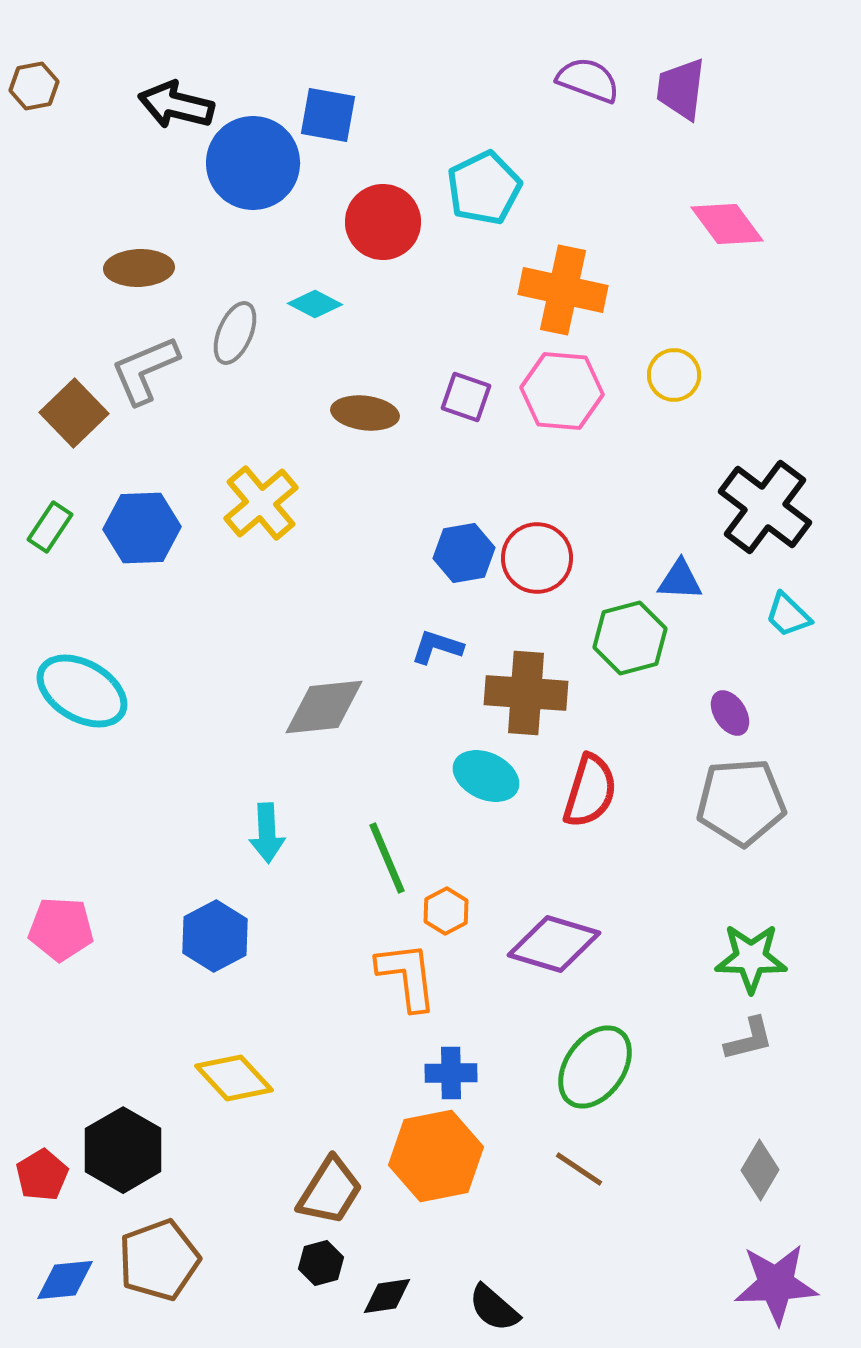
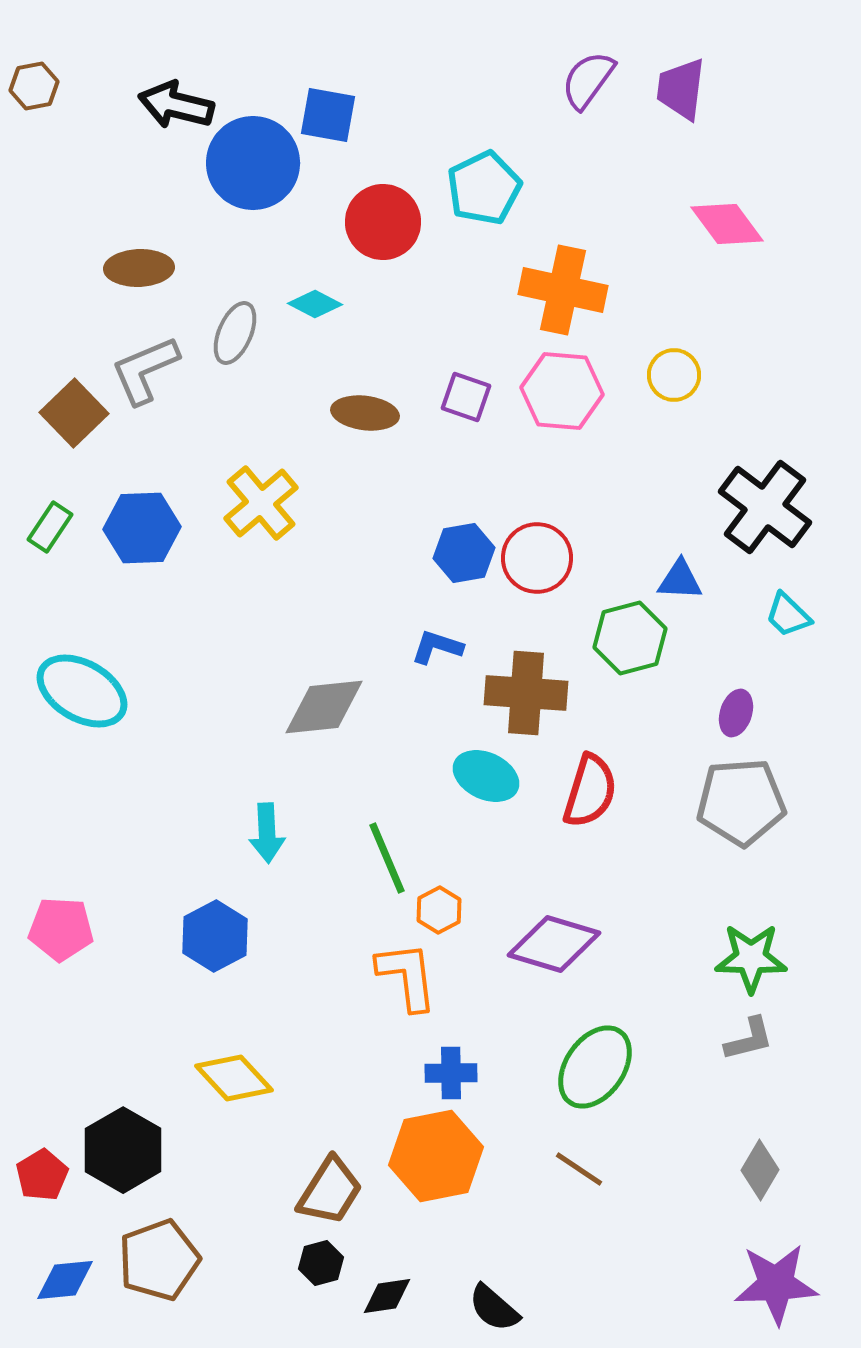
purple semicircle at (588, 80): rotated 74 degrees counterclockwise
purple ellipse at (730, 713): moved 6 px right; rotated 51 degrees clockwise
orange hexagon at (446, 911): moved 7 px left, 1 px up
